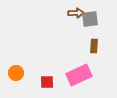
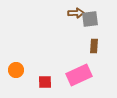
orange circle: moved 3 px up
red square: moved 2 px left
